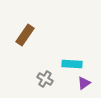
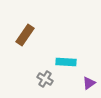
cyan rectangle: moved 6 px left, 2 px up
purple triangle: moved 5 px right
